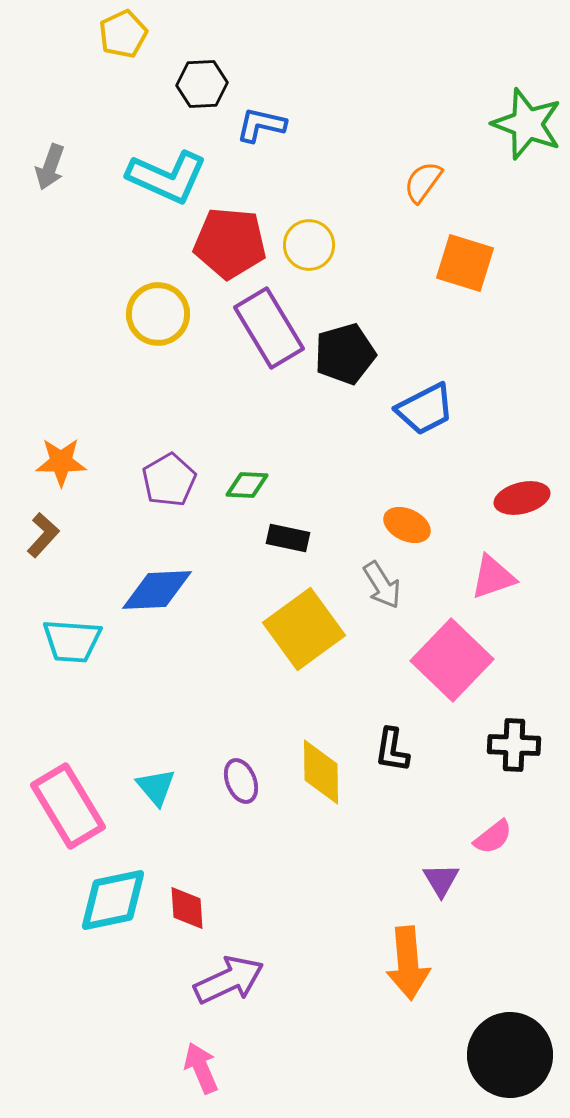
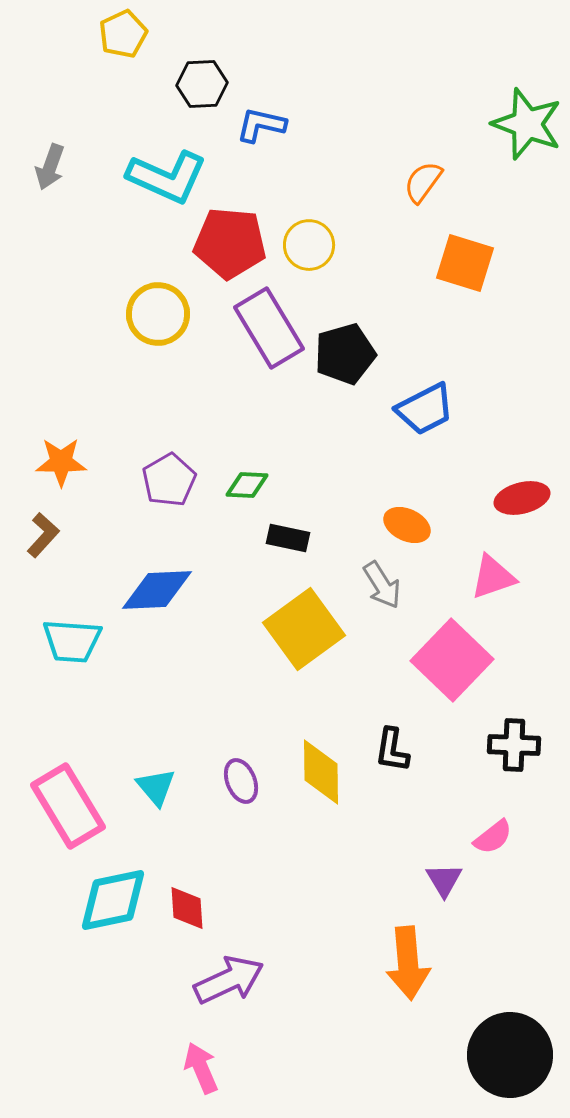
purple triangle at (441, 880): moved 3 px right
